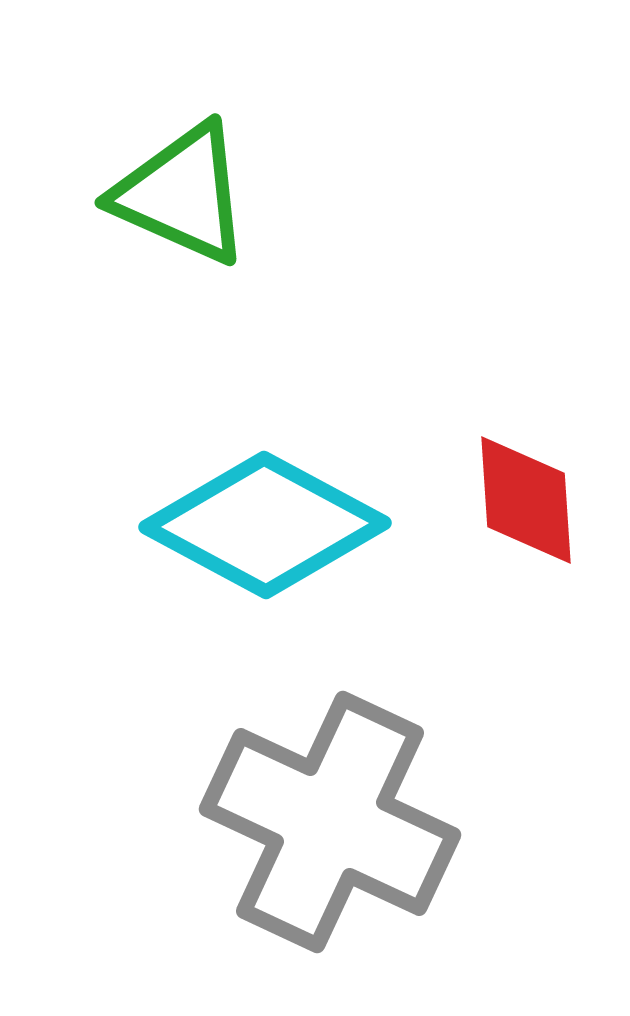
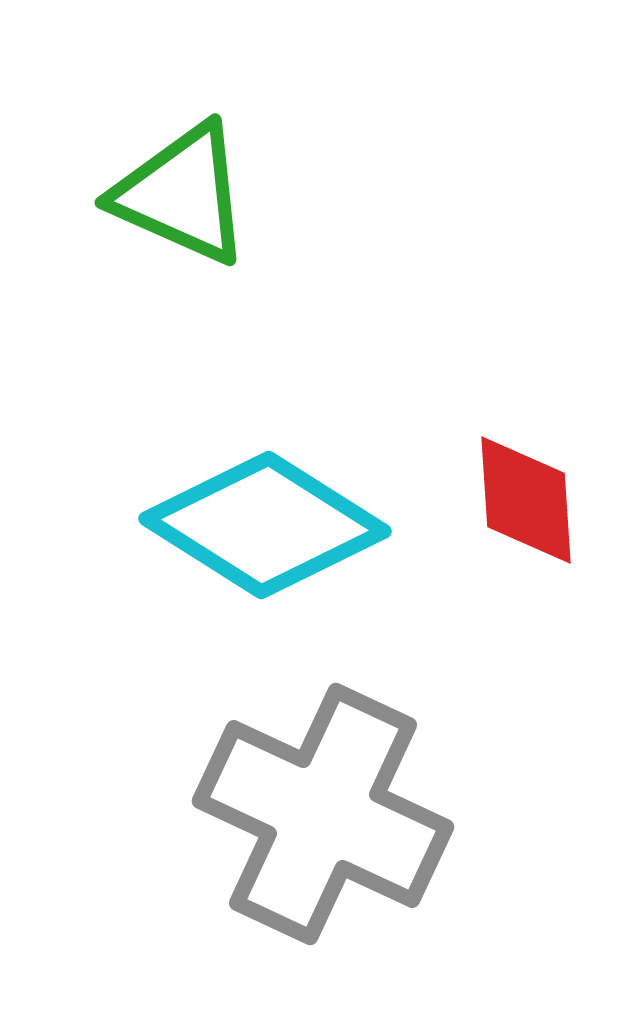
cyan diamond: rotated 4 degrees clockwise
gray cross: moved 7 px left, 8 px up
